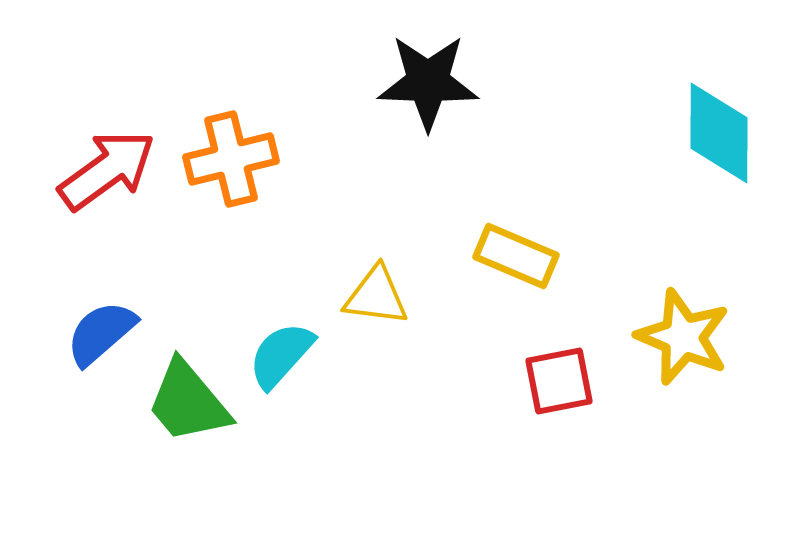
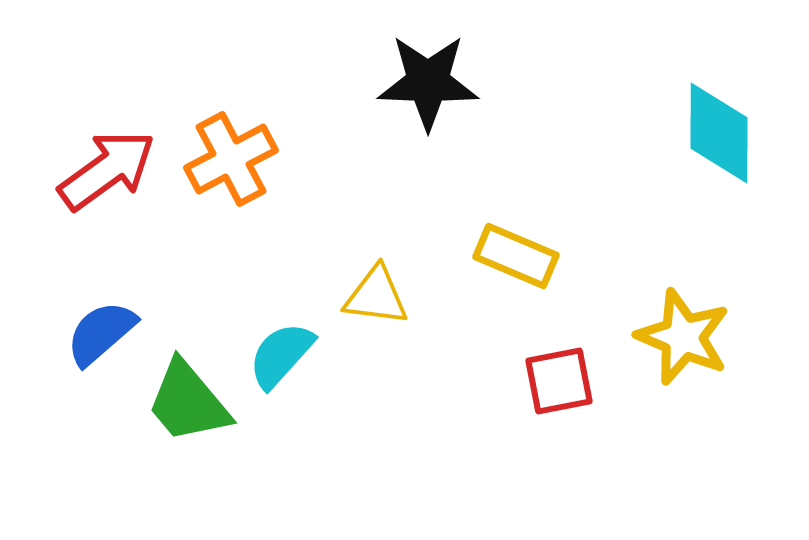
orange cross: rotated 14 degrees counterclockwise
